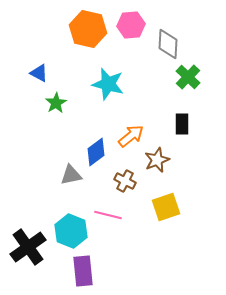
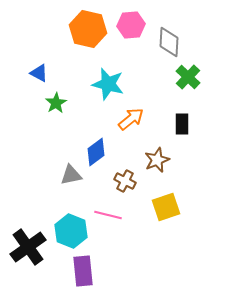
gray diamond: moved 1 px right, 2 px up
orange arrow: moved 17 px up
